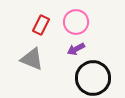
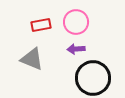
red rectangle: rotated 54 degrees clockwise
purple arrow: rotated 24 degrees clockwise
